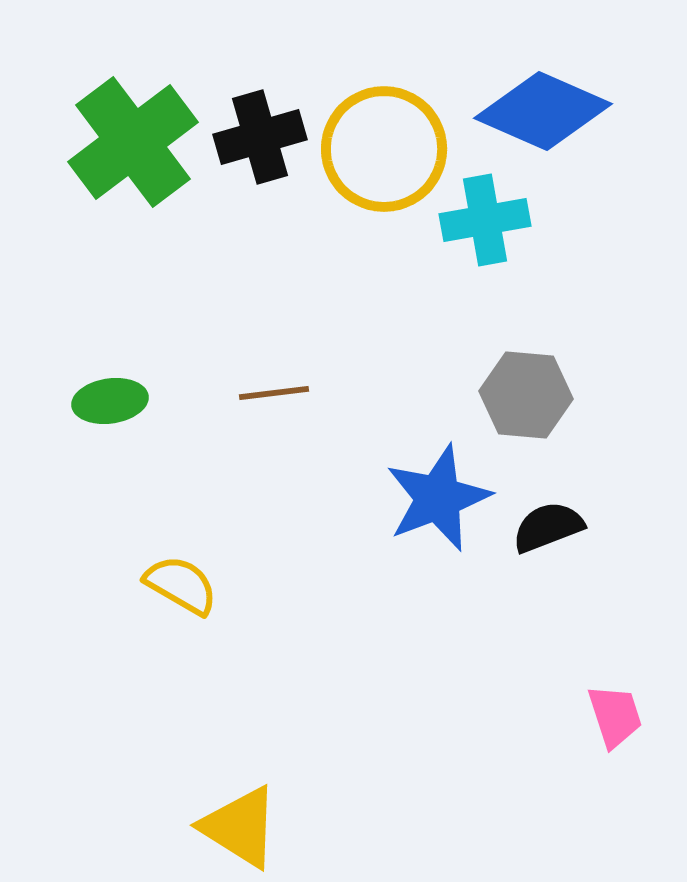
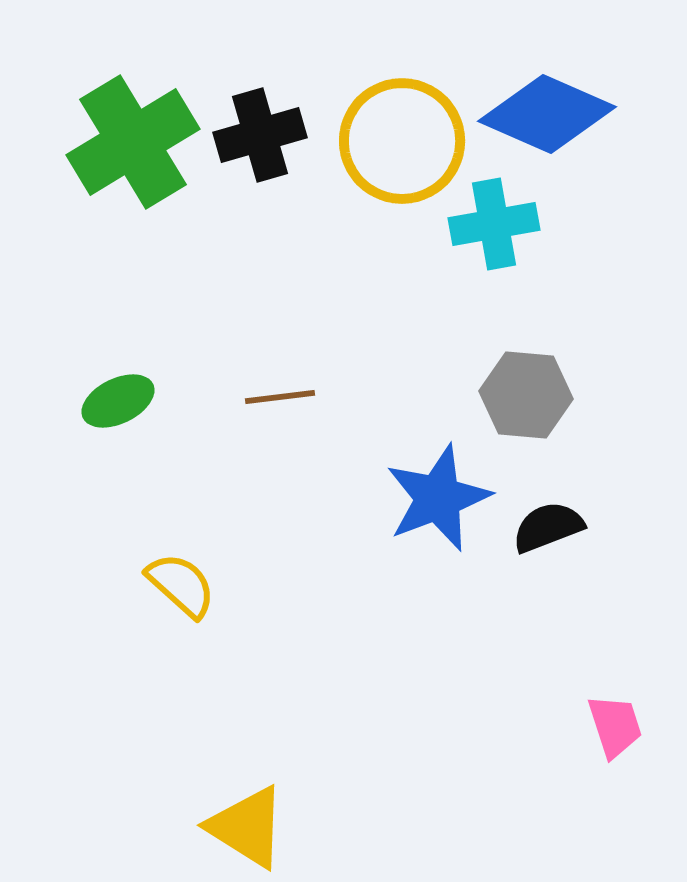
blue diamond: moved 4 px right, 3 px down
black cross: moved 2 px up
green cross: rotated 6 degrees clockwise
yellow circle: moved 18 px right, 8 px up
cyan cross: moved 9 px right, 4 px down
brown line: moved 6 px right, 4 px down
green ellipse: moved 8 px right; rotated 18 degrees counterclockwise
yellow semicircle: rotated 12 degrees clockwise
pink trapezoid: moved 10 px down
yellow triangle: moved 7 px right
